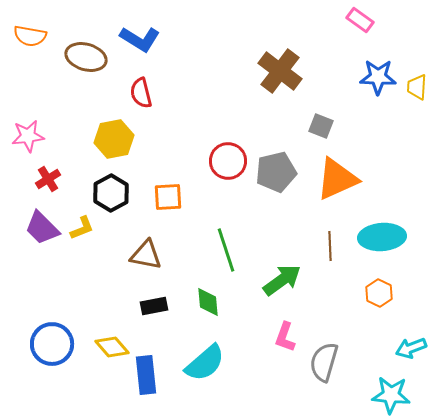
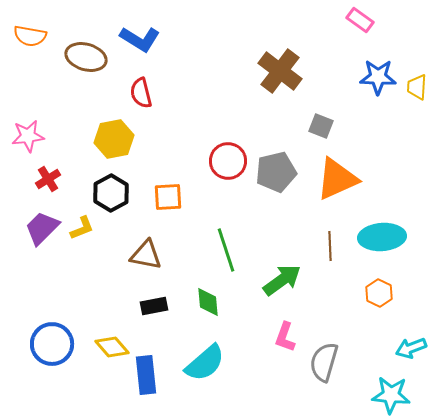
purple trapezoid: rotated 90 degrees clockwise
